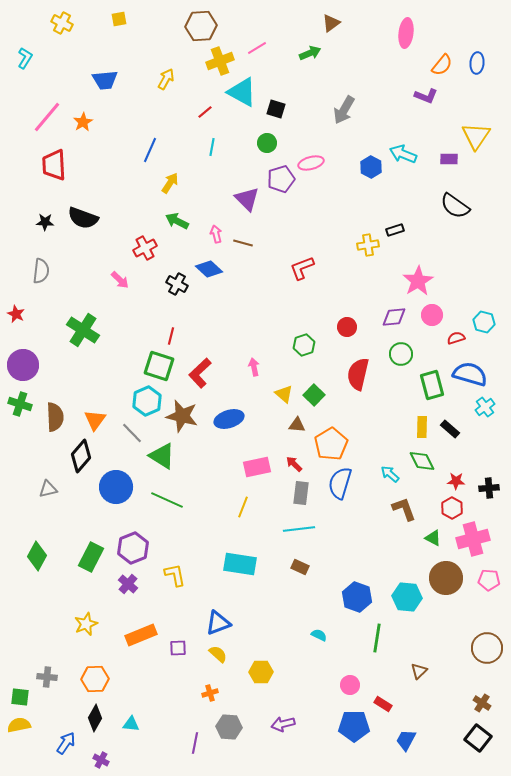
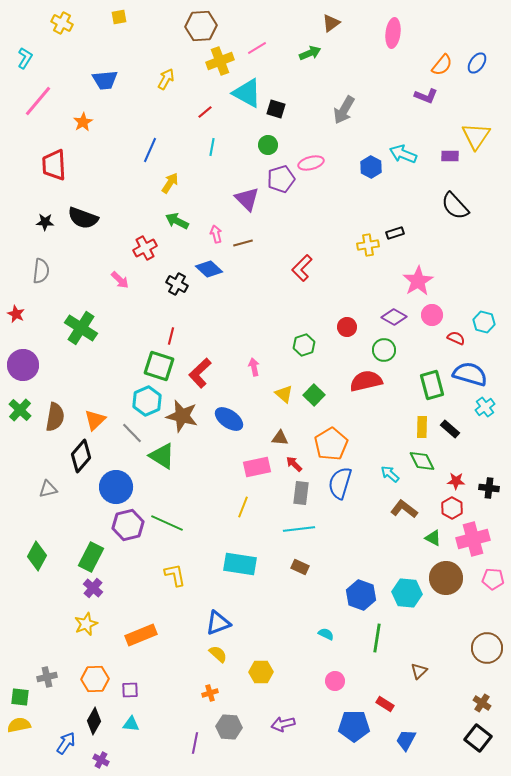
yellow square at (119, 19): moved 2 px up
pink ellipse at (406, 33): moved 13 px left
blue ellipse at (477, 63): rotated 30 degrees clockwise
cyan triangle at (242, 92): moved 5 px right, 1 px down
pink line at (47, 117): moved 9 px left, 16 px up
green circle at (267, 143): moved 1 px right, 2 px down
purple rectangle at (449, 159): moved 1 px right, 3 px up
black semicircle at (455, 206): rotated 12 degrees clockwise
black rectangle at (395, 230): moved 3 px down
brown line at (243, 243): rotated 30 degrees counterclockwise
red L-shape at (302, 268): rotated 24 degrees counterclockwise
purple diamond at (394, 317): rotated 35 degrees clockwise
green cross at (83, 330): moved 2 px left, 2 px up
red semicircle at (456, 338): rotated 42 degrees clockwise
green circle at (401, 354): moved 17 px left, 4 px up
red semicircle at (358, 374): moved 8 px right, 7 px down; rotated 64 degrees clockwise
green cross at (20, 404): moved 6 px down; rotated 25 degrees clockwise
brown semicircle at (55, 417): rotated 12 degrees clockwise
blue ellipse at (229, 419): rotated 52 degrees clockwise
orange triangle at (95, 420): rotated 10 degrees clockwise
brown triangle at (297, 425): moved 17 px left, 13 px down
black cross at (489, 488): rotated 12 degrees clockwise
green line at (167, 500): moved 23 px down
brown L-shape at (404, 509): rotated 32 degrees counterclockwise
purple hexagon at (133, 548): moved 5 px left, 23 px up; rotated 8 degrees clockwise
pink pentagon at (489, 580): moved 4 px right, 1 px up
purple cross at (128, 584): moved 35 px left, 4 px down
blue hexagon at (357, 597): moved 4 px right, 2 px up
cyan hexagon at (407, 597): moved 4 px up
cyan semicircle at (319, 635): moved 7 px right, 1 px up
purple square at (178, 648): moved 48 px left, 42 px down
gray cross at (47, 677): rotated 18 degrees counterclockwise
pink circle at (350, 685): moved 15 px left, 4 px up
red rectangle at (383, 704): moved 2 px right
black diamond at (95, 718): moved 1 px left, 3 px down
